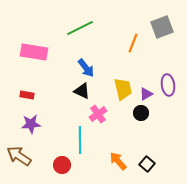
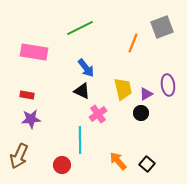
purple star: moved 5 px up
brown arrow: rotated 100 degrees counterclockwise
